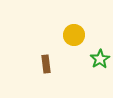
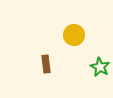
green star: moved 8 px down; rotated 12 degrees counterclockwise
